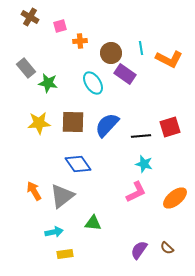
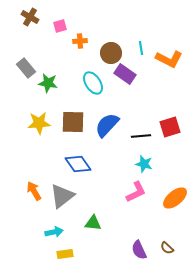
purple semicircle: rotated 60 degrees counterclockwise
